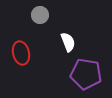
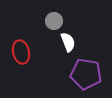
gray circle: moved 14 px right, 6 px down
red ellipse: moved 1 px up
